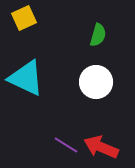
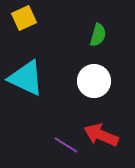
white circle: moved 2 px left, 1 px up
red arrow: moved 12 px up
